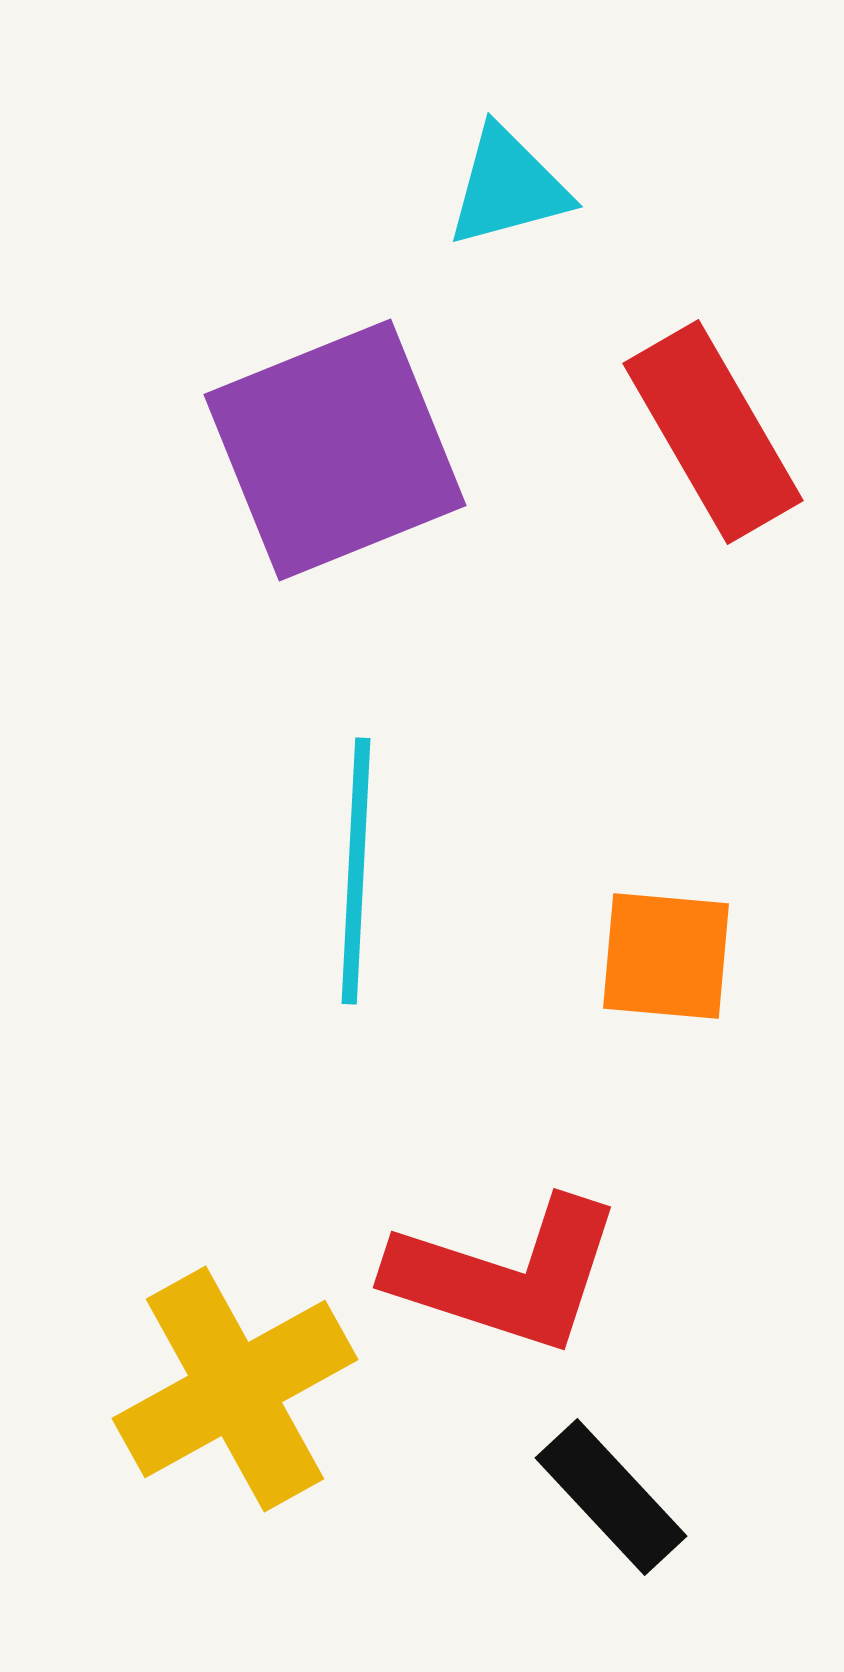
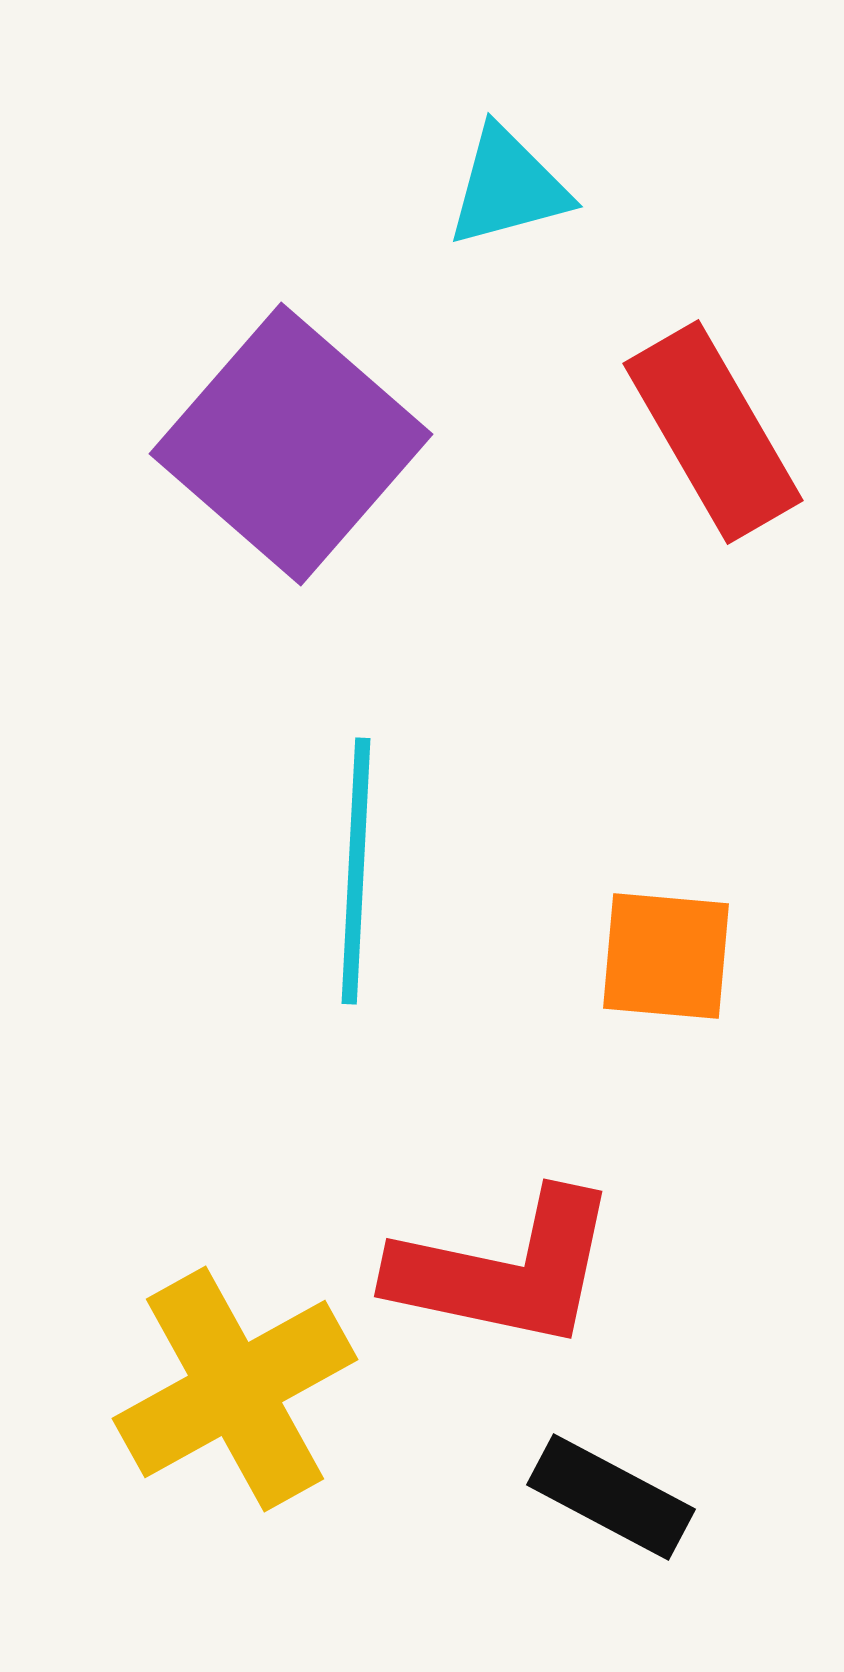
purple square: moved 44 px left, 6 px up; rotated 27 degrees counterclockwise
red L-shape: moved 1 px left, 5 px up; rotated 6 degrees counterclockwise
black rectangle: rotated 19 degrees counterclockwise
